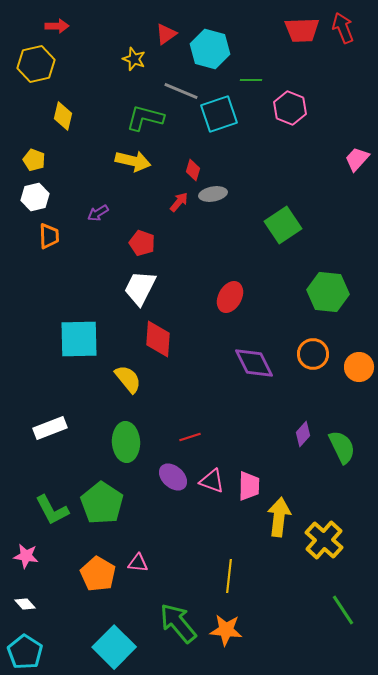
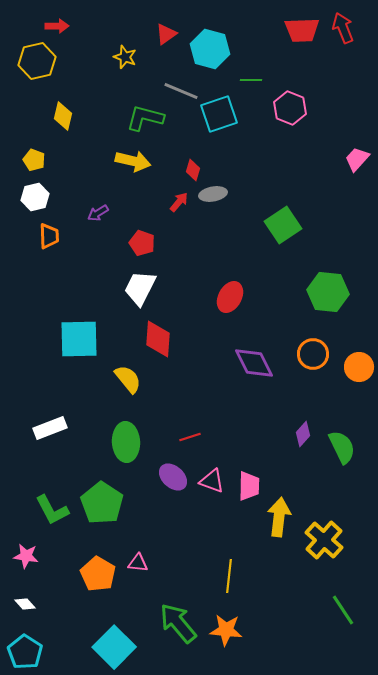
yellow star at (134, 59): moved 9 px left, 2 px up
yellow hexagon at (36, 64): moved 1 px right, 3 px up
